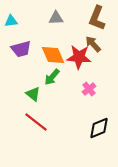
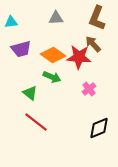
cyan triangle: moved 1 px down
orange diamond: rotated 30 degrees counterclockwise
green arrow: rotated 108 degrees counterclockwise
green triangle: moved 3 px left, 1 px up
